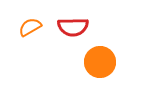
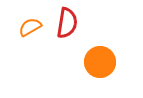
red semicircle: moved 6 px left, 4 px up; rotated 80 degrees counterclockwise
